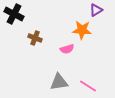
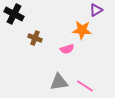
pink line: moved 3 px left
